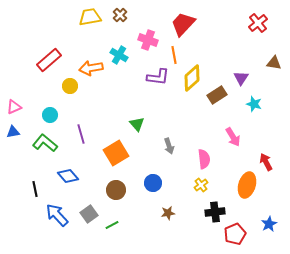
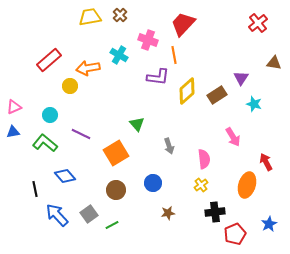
orange arrow: moved 3 px left
yellow diamond: moved 5 px left, 13 px down
purple line: rotated 48 degrees counterclockwise
blue diamond: moved 3 px left
